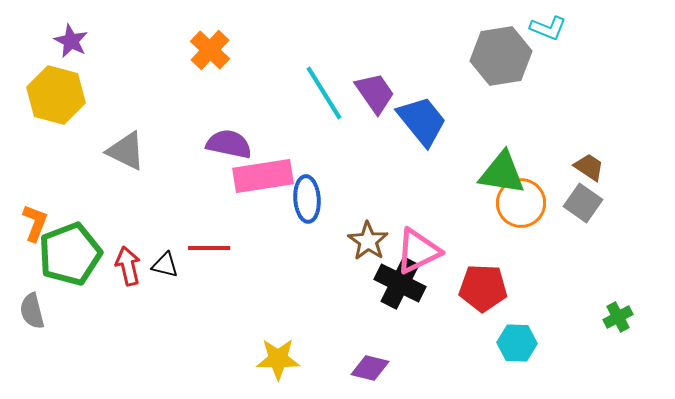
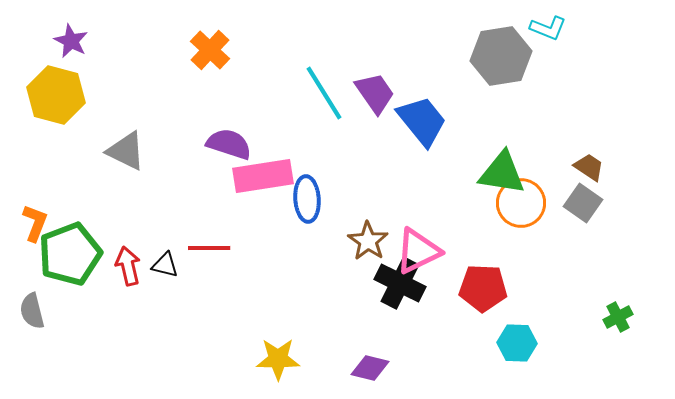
purple semicircle: rotated 6 degrees clockwise
